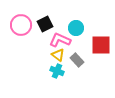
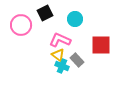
black square: moved 11 px up
cyan circle: moved 1 px left, 9 px up
cyan cross: moved 5 px right, 5 px up
